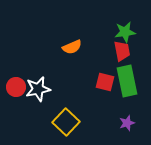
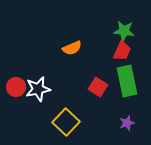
green star: moved 1 px left, 1 px up; rotated 15 degrees clockwise
orange semicircle: moved 1 px down
red trapezoid: rotated 35 degrees clockwise
red square: moved 7 px left, 5 px down; rotated 18 degrees clockwise
